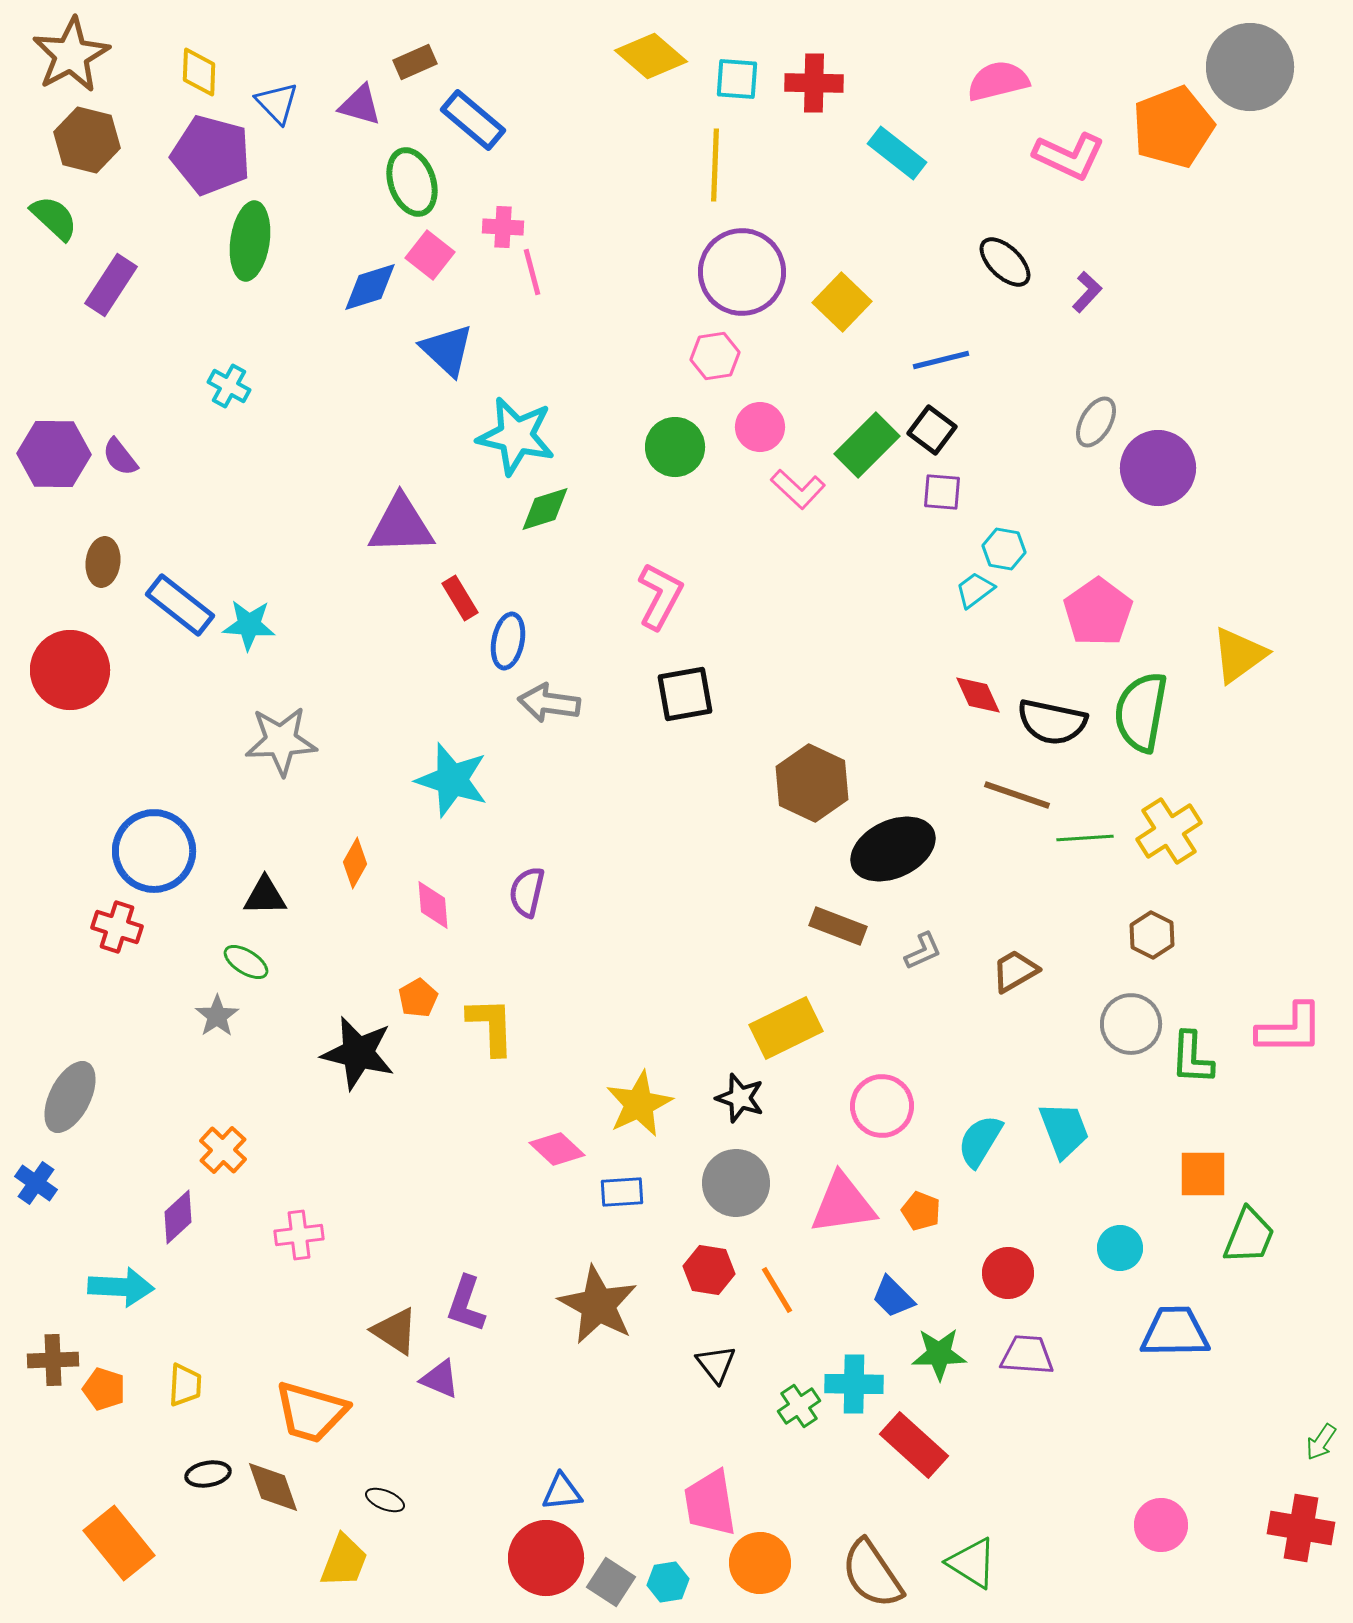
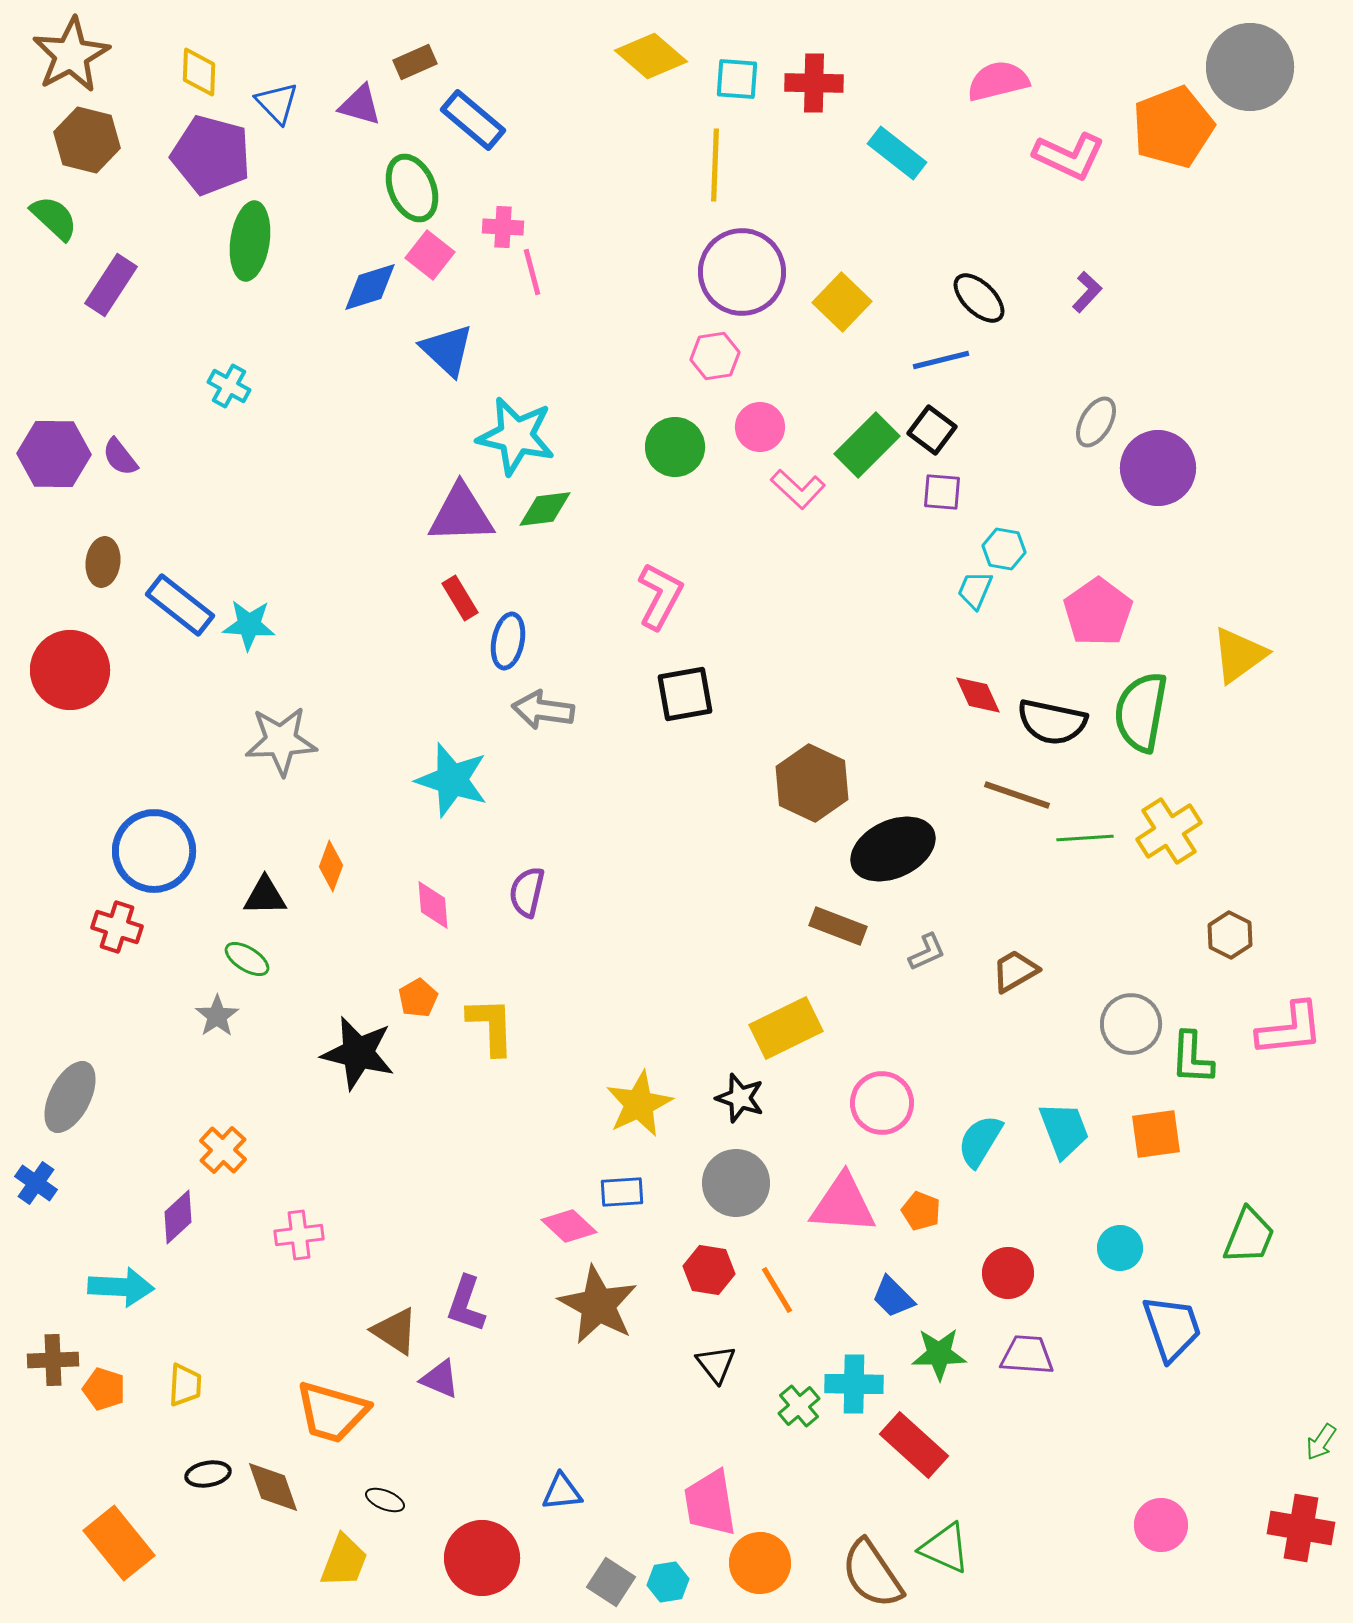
green ellipse at (412, 182): moved 6 px down; rotated 4 degrees counterclockwise
black ellipse at (1005, 262): moved 26 px left, 36 px down
green diamond at (545, 509): rotated 10 degrees clockwise
purple triangle at (401, 525): moved 60 px right, 11 px up
cyan trapezoid at (975, 590): rotated 30 degrees counterclockwise
gray arrow at (549, 703): moved 6 px left, 7 px down
orange diamond at (355, 863): moved 24 px left, 3 px down; rotated 9 degrees counterclockwise
brown hexagon at (1152, 935): moved 78 px right
gray L-shape at (923, 951): moved 4 px right, 1 px down
green ellipse at (246, 962): moved 1 px right, 3 px up
pink L-shape at (1290, 1029): rotated 6 degrees counterclockwise
pink circle at (882, 1106): moved 3 px up
pink diamond at (557, 1149): moved 12 px right, 77 px down
orange square at (1203, 1174): moved 47 px left, 40 px up; rotated 8 degrees counterclockwise
pink triangle at (843, 1204): rotated 12 degrees clockwise
blue trapezoid at (1175, 1332): moved 3 px left, 4 px up; rotated 72 degrees clockwise
green cross at (799, 1406): rotated 6 degrees counterclockwise
orange trapezoid at (311, 1412): moved 21 px right
red circle at (546, 1558): moved 64 px left
green triangle at (972, 1563): moved 27 px left, 15 px up; rotated 8 degrees counterclockwise
